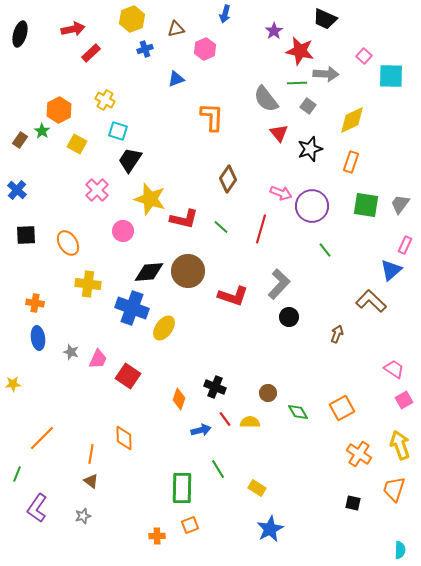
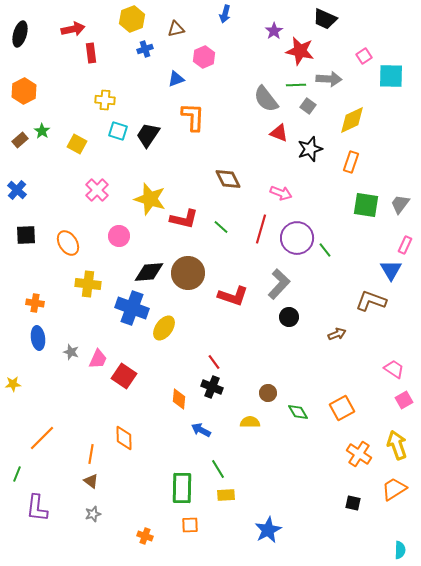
pink hexagon at (205, 49): moved 1 px left, 8 px down
red rectangle at (91, 53): rotated 54 degrees counterclockwise
pink square at (364, 56): rotated 14 degrees clockwise
gray arrow at (326, 74): moved 3 px right, 5 px down
green line at (297, 83): moved 1 px left, 2 px down
yellow cross at (105, 100): rotated 24 degrees counterclockwise
orange hexagon at (59, 110): moved 35 px left, 19 px up
orange L-shape at (212, 117): moved 19 px left
red triangle at (279, 133): rotated 30 degrees counterclockwise
brown rectangle at (20, 140): rotated 14 degrees clockwise
black trapezoid at (130, 160): moved 18 px right, 25 px up
brown diamond at (228, 179): rotated 60 degrees counterclockwise
purple circle at (312, 206): moved 15 px left, 32 px down
pink circle at (123, 231): moved 4 px left, 5 px down
blue triangle at (391, 270): rotated 20 degrees counterclockwise
brown circle at (188, 271): moved 2 px down
brown L-shape at (371, 301): rotated 24 degrees counterclockwise
brown arrow at (337, 334): rotated 48 degrees clockwise
red square at (128, 376): moved 4 px left
black cross at (215, 387): moved 3 px left
orange diamond at (179, 399): rotated 15 degrees counterclockwise
red line at (225, 419): moved 11 px left, 57 px up
blue arrow at (201, 430): rotated 138 degrees counterclockwise
yellow arrow at (400, 445): moved 3 px left
yellow rectangle at (257, 488): moved 31 px left, 7 px down; rotated 36 degrees counterclockwise
orange trapezoid at (394, 489): rotated 40 degrees clockwise
purple L-shape at (37, 508): rotated 28 degrees counterclockwise
gray star at (83, 516): moved 10 px right, 2 px up
orange square at (190, 525): rotated 18 degrees clockwise
blue star at (270, 529): moved 2 px left, 1 px down
orange cross at (157, 536): moved 12 px left; rotated 21 degrees clockwise
